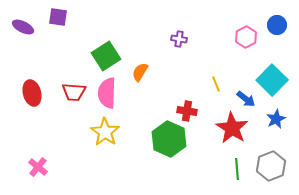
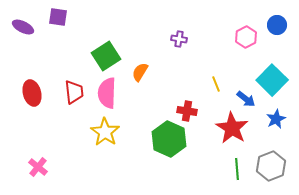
red trapezoid: rotated 100 degrees counterclockwise
